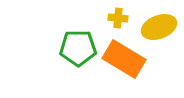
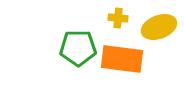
orange rectangle: moved 2 px left; rotated 24 degrees counterclockwise
